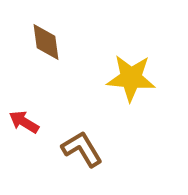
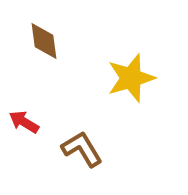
brown diamond: moved 2 px left, 1 px up
yellow star: rotated 21 degrees counterclockwise
